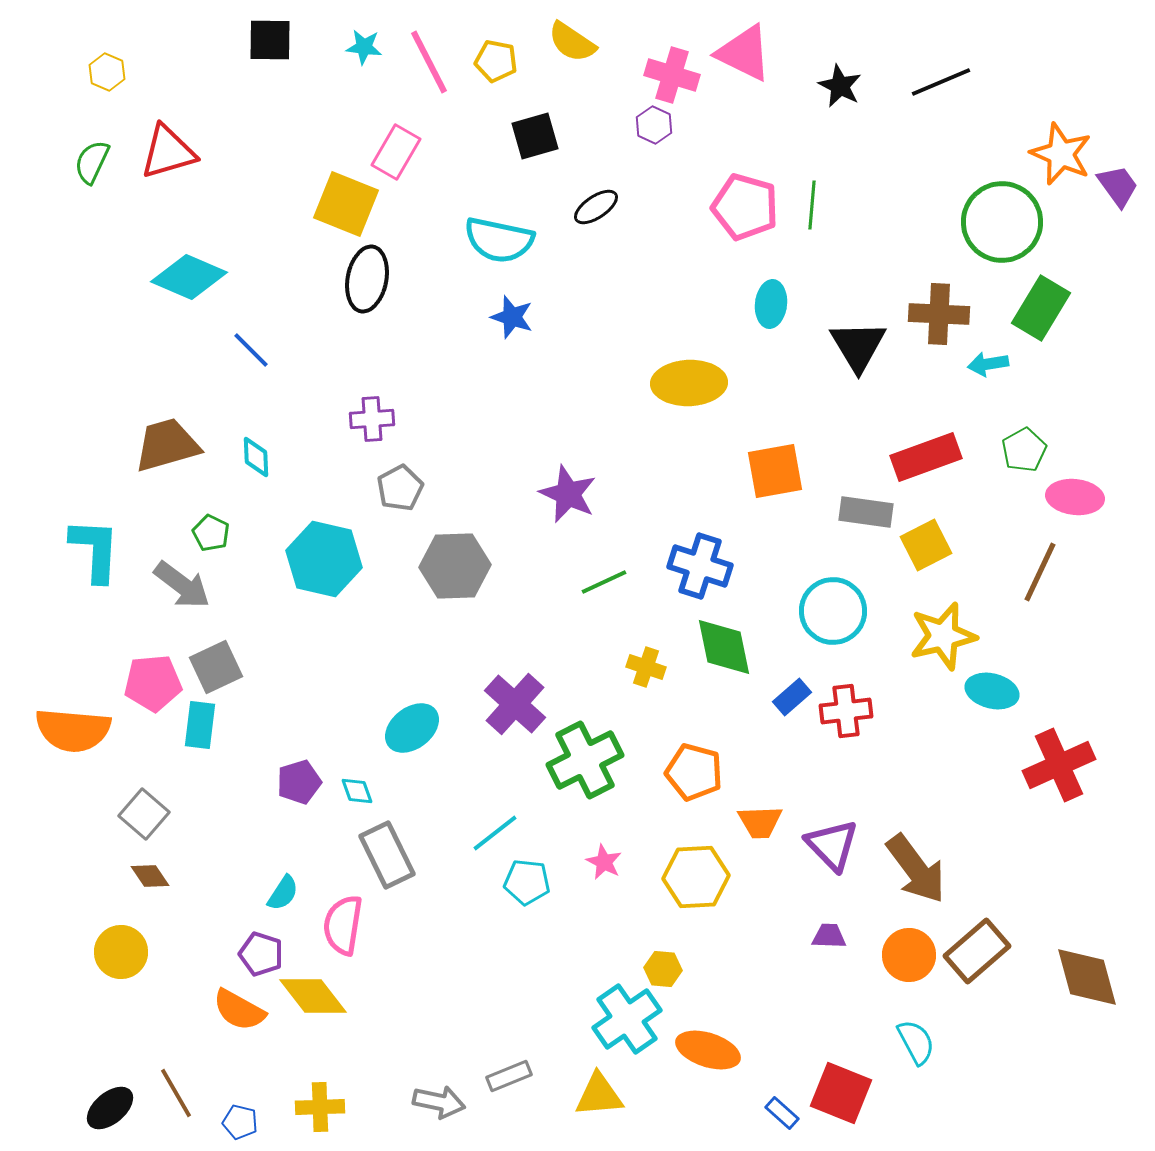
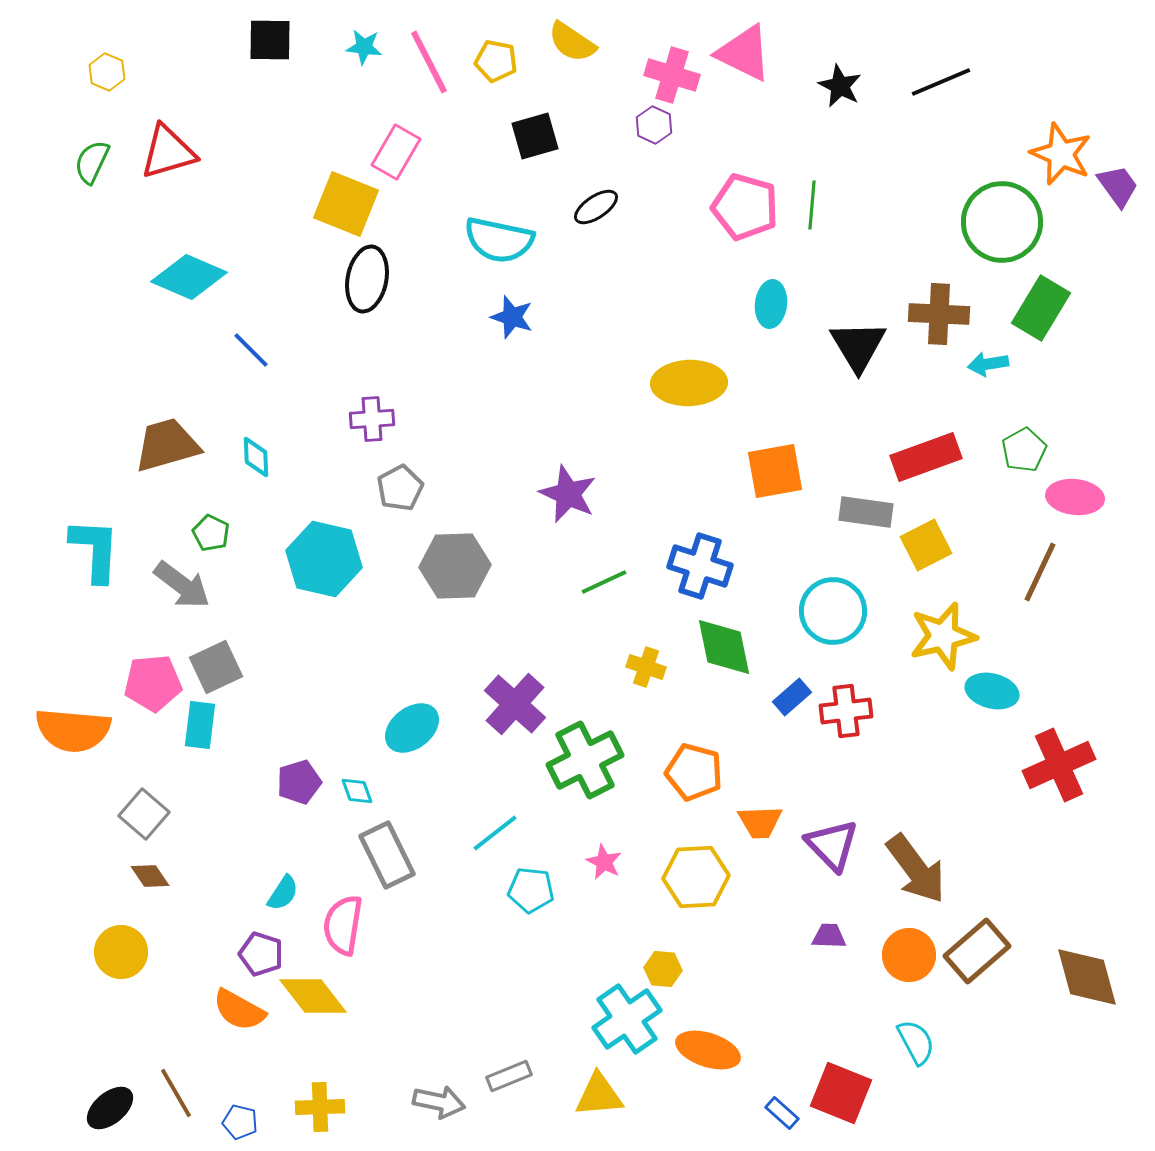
cyan pentagon at (527, 882): moved 4 px right, 8 px down
